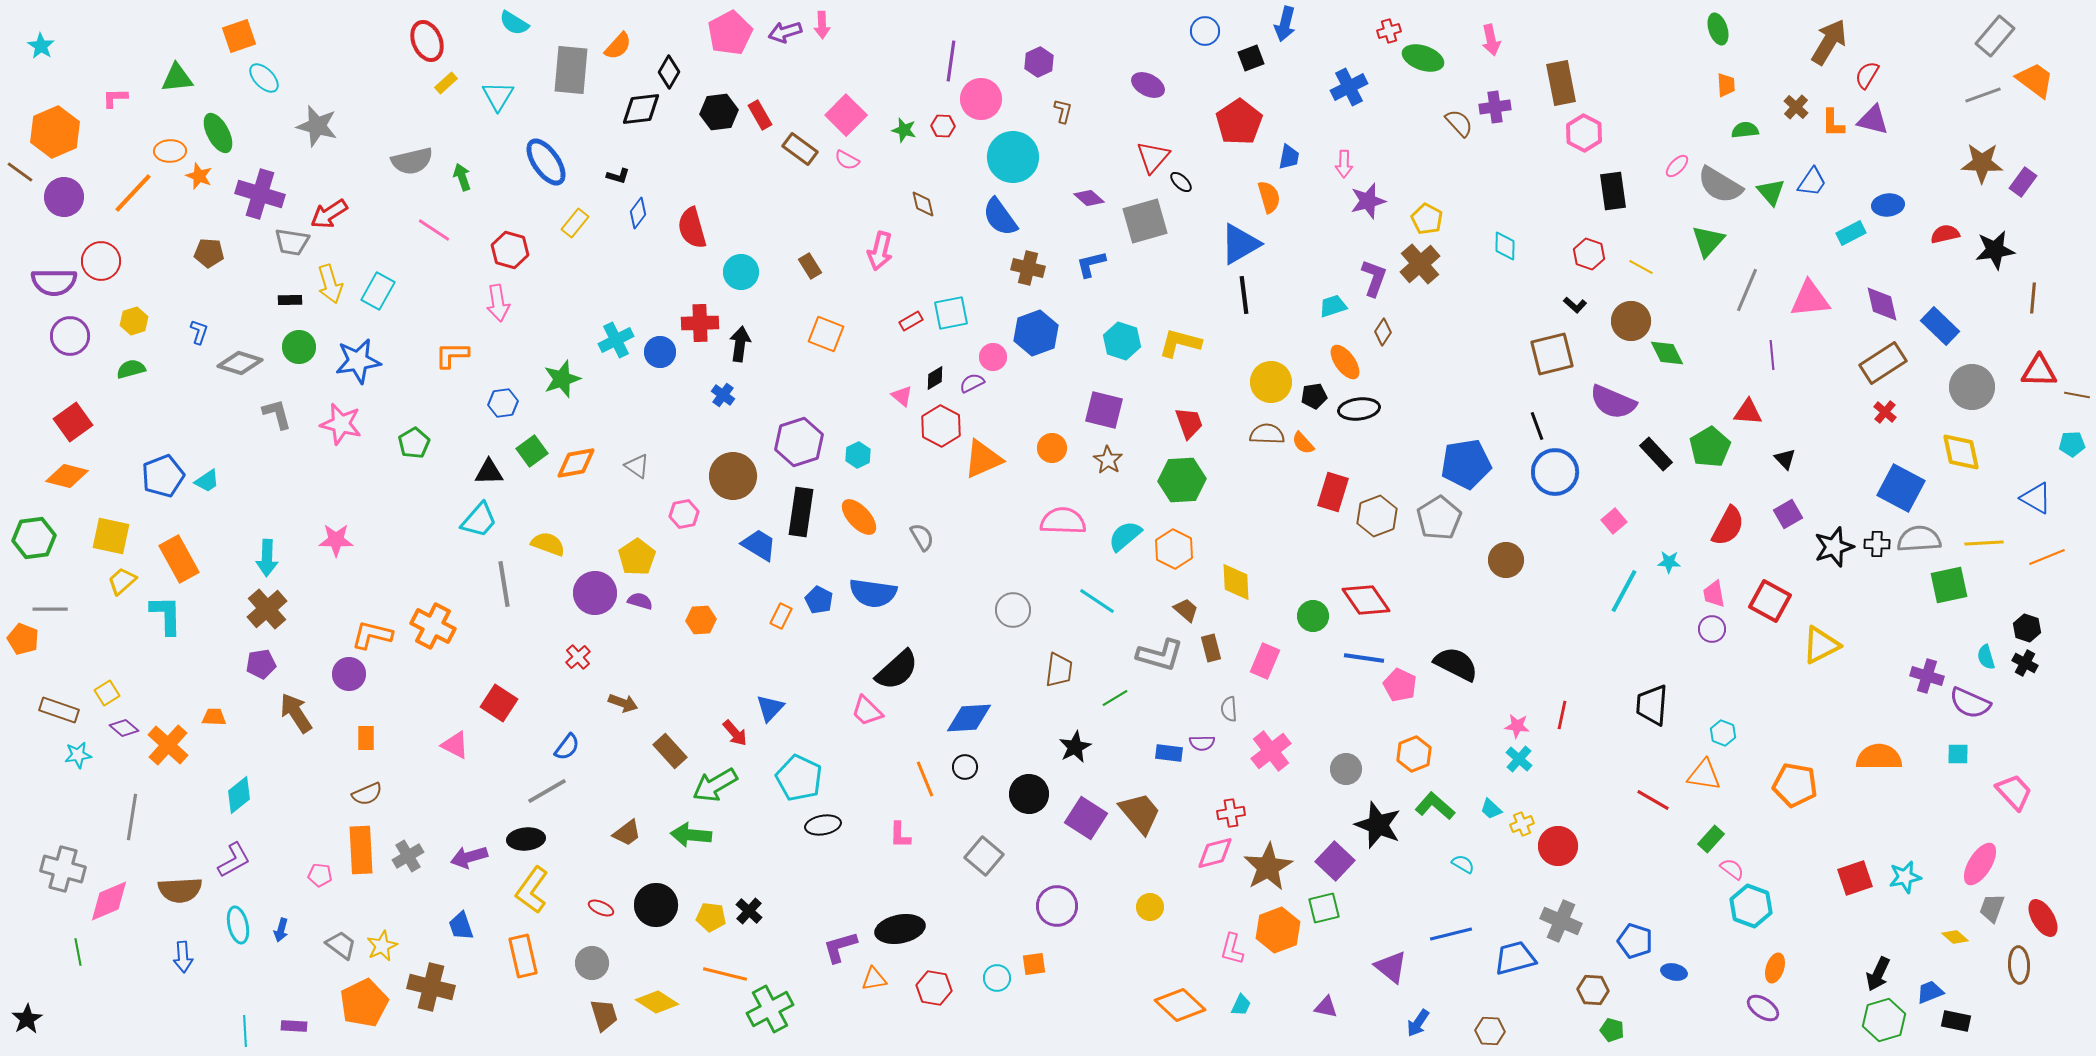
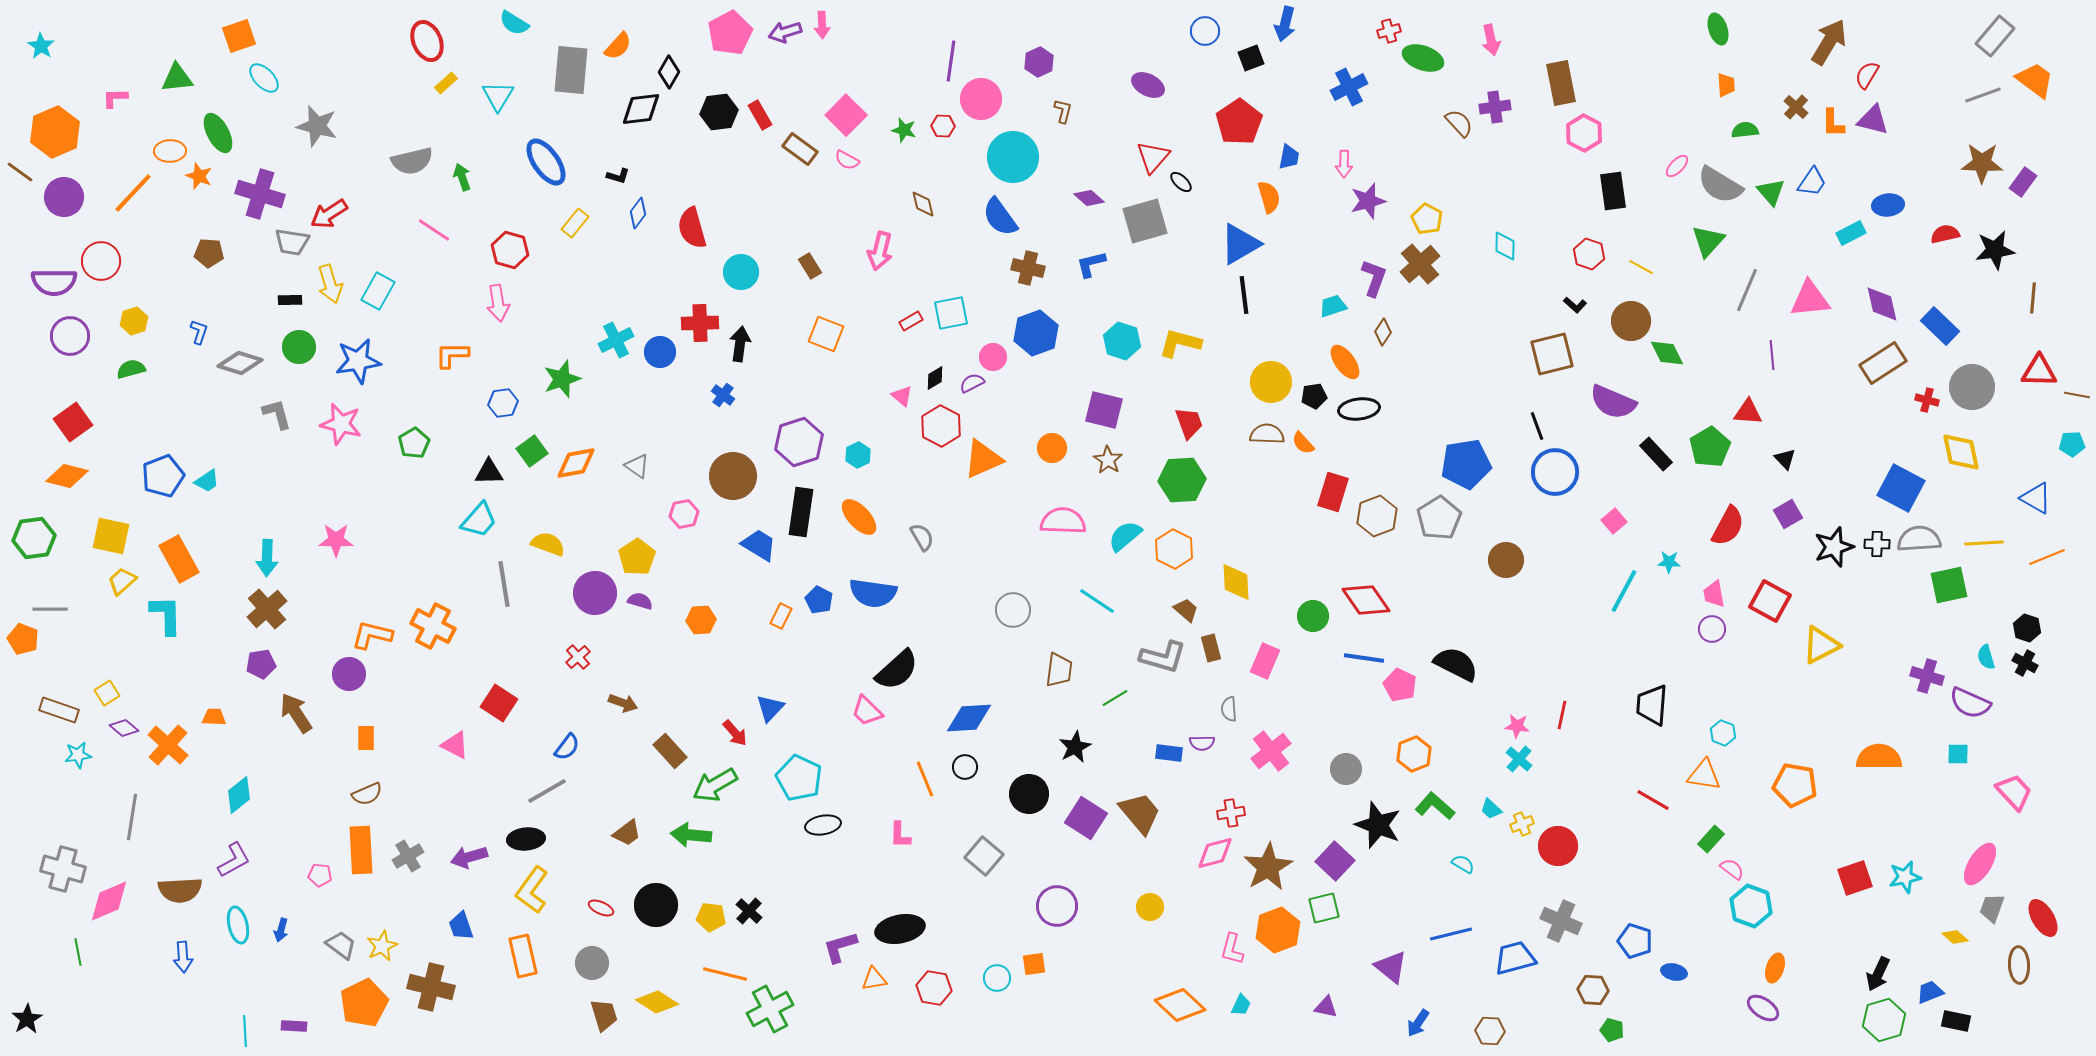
red cross at (1885, 412): moved 42 px right, 12 px up; rotated 25 degrees counterclockwise
gray L-shape at (1160, 655): moved 3 px right, 2 px down
